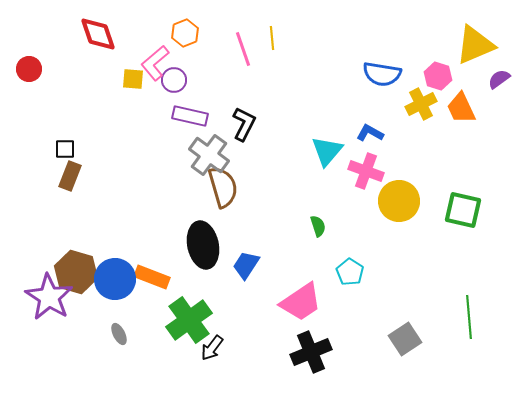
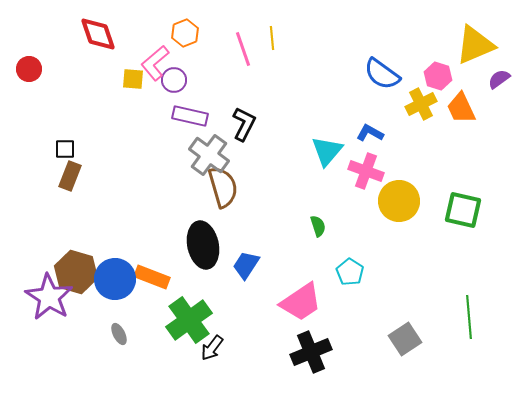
blue semicircle: rotated 27 degrees clockwise
